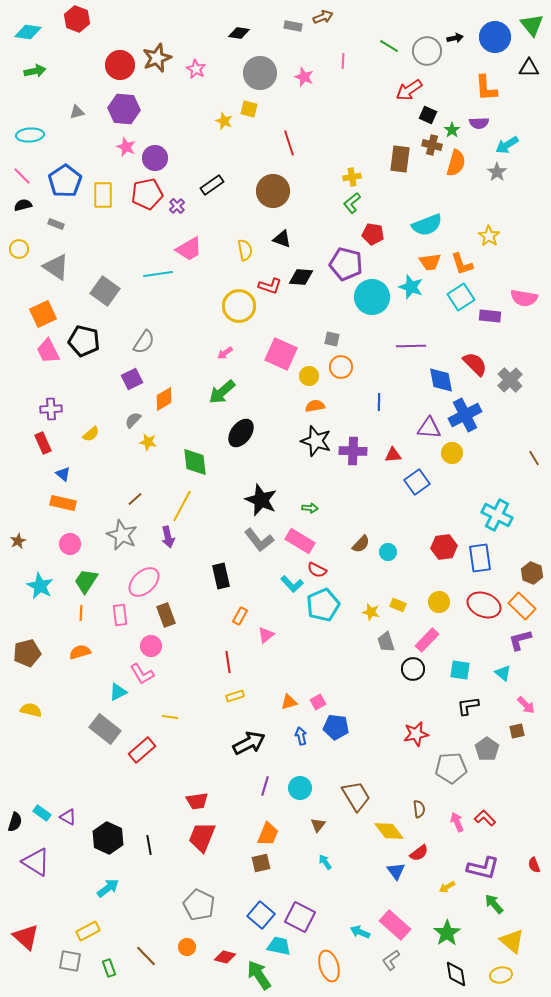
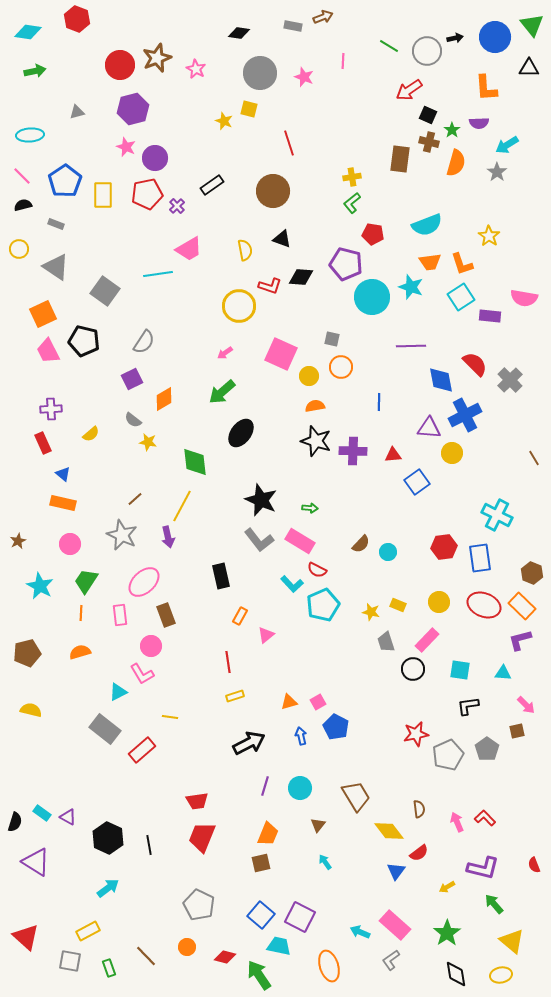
purple hexagon at (124, 109): moved 9 px right; rotated 20 degrees counterclockwise
brown cross at (432, 145): moved 3 px left, 3 px up
gray semicircle at (133, 420): rotated 96 degrees counterclockwise
cyan triangle at (503, 673): rotated 36 degrees counterclockwise
blue pentagon at (336, 727): rotated 20 degrees clockwise
gray pentagon at (451, 768): moved 3 px left, 13 px up; rotated 20 degrees counterclockwise
blue triangle at (396, 871): rotated 12 degrees clockwise
